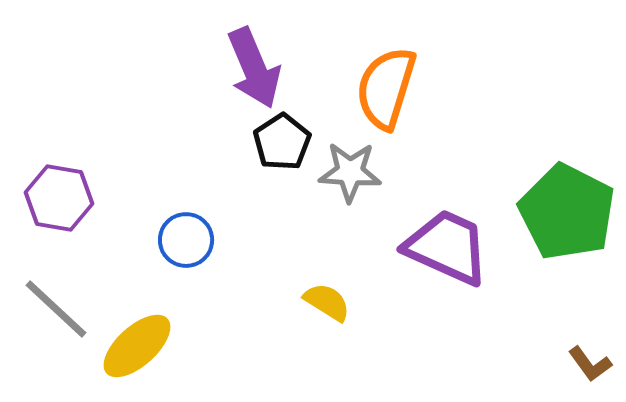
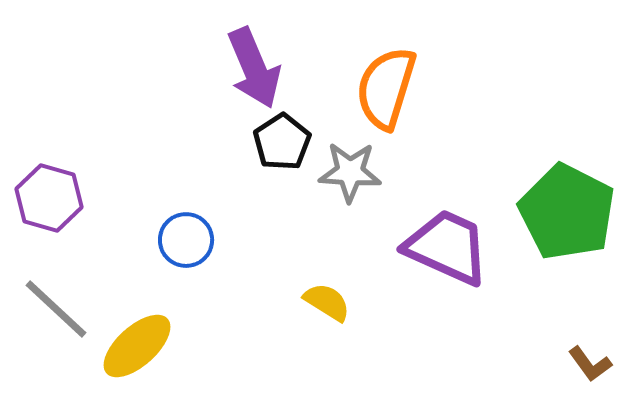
purple hexagon: moved 10 px left; rotated 6 degrees clockwise
